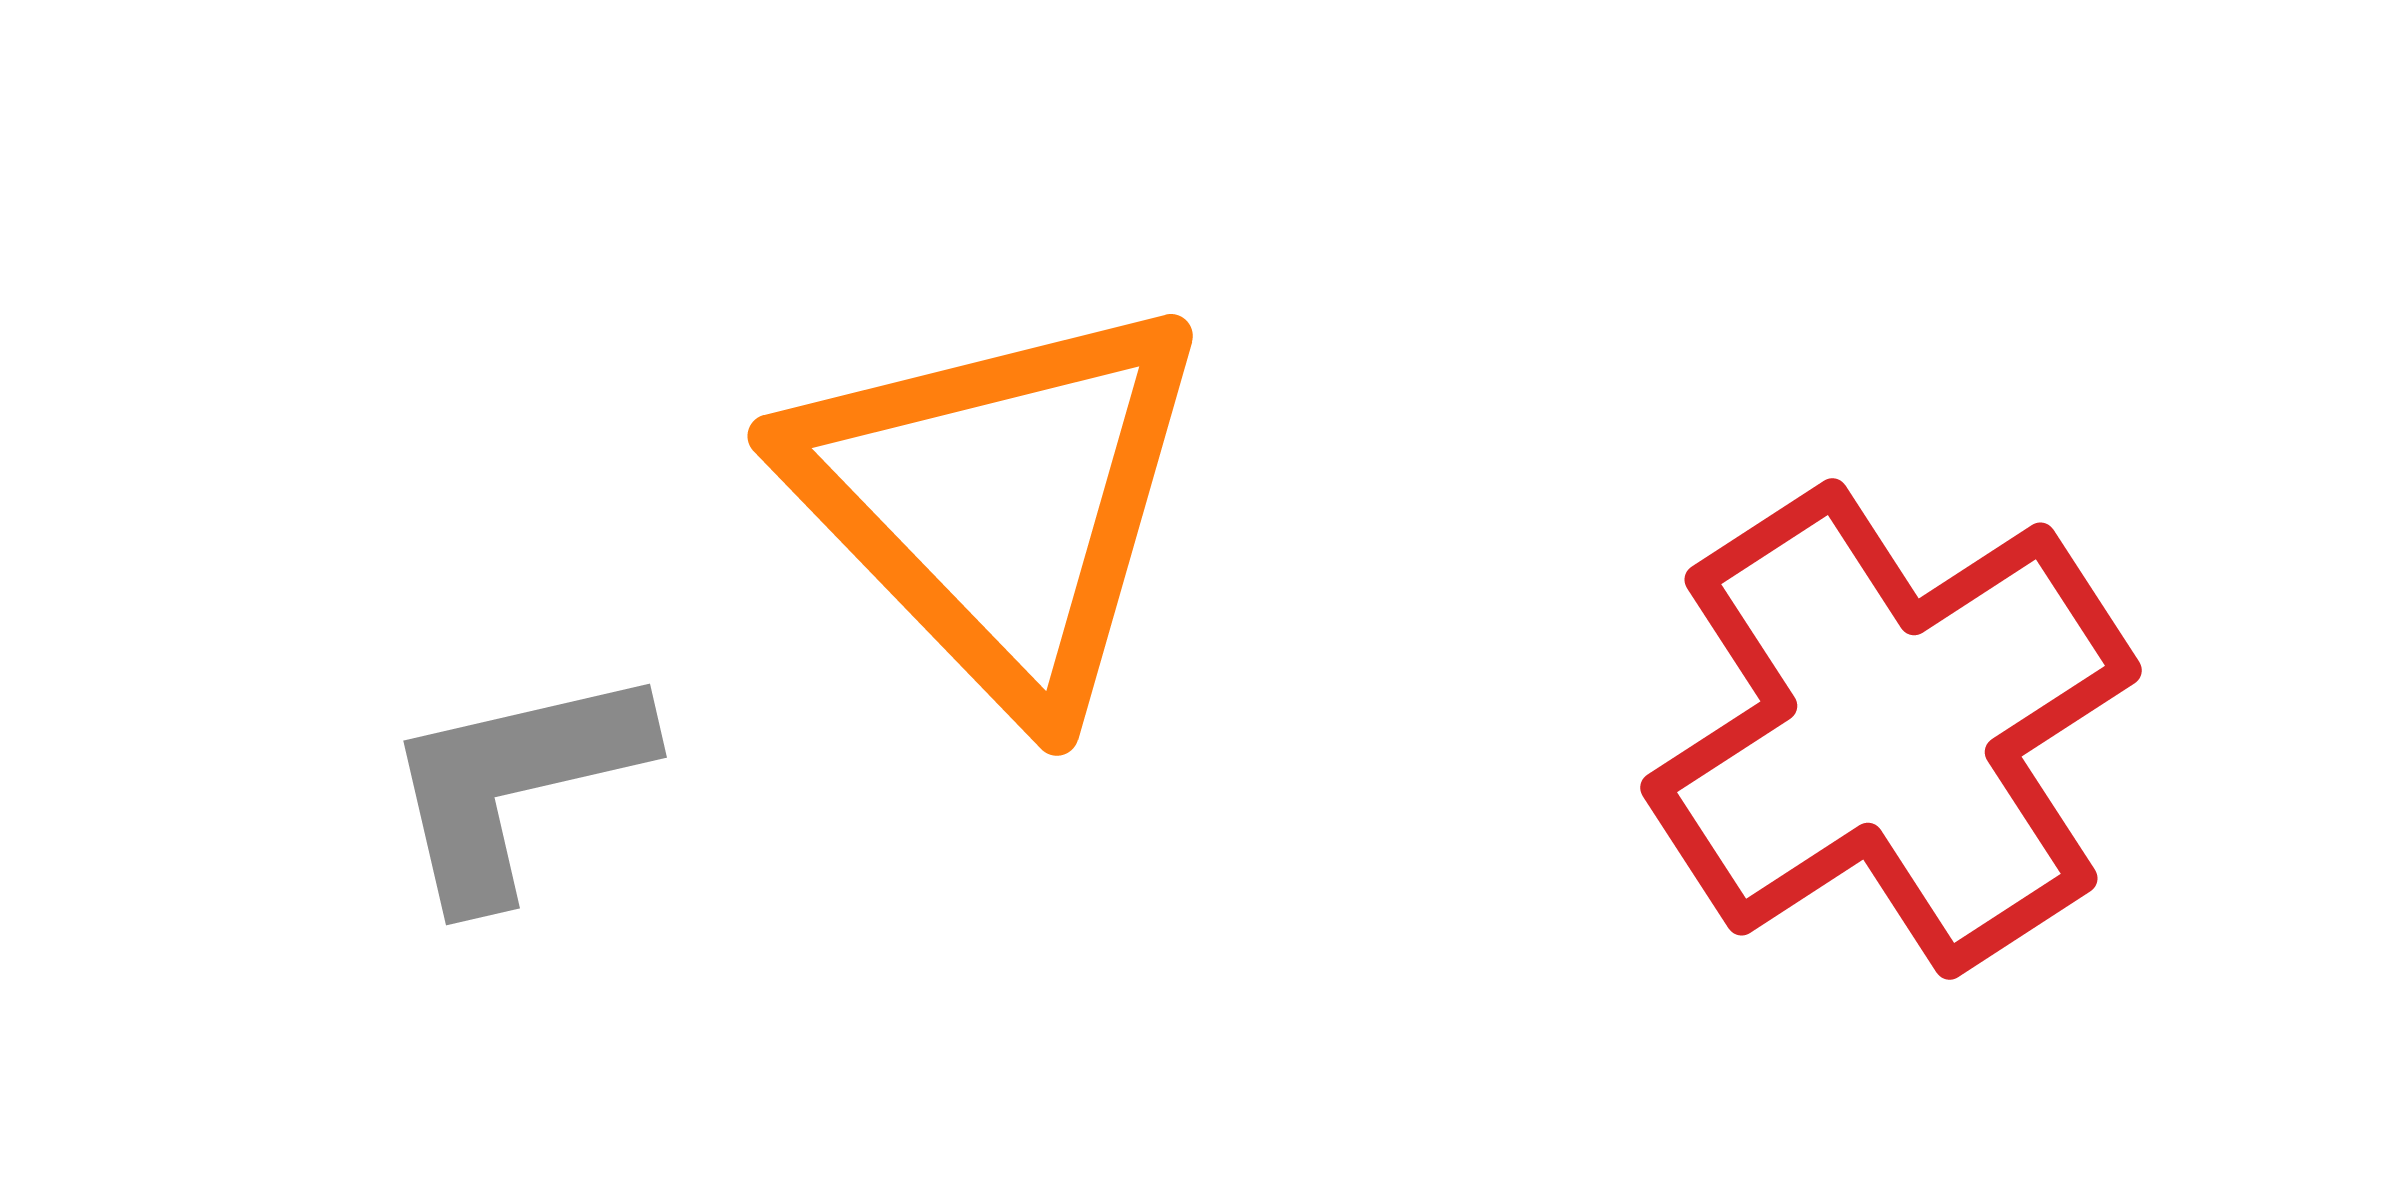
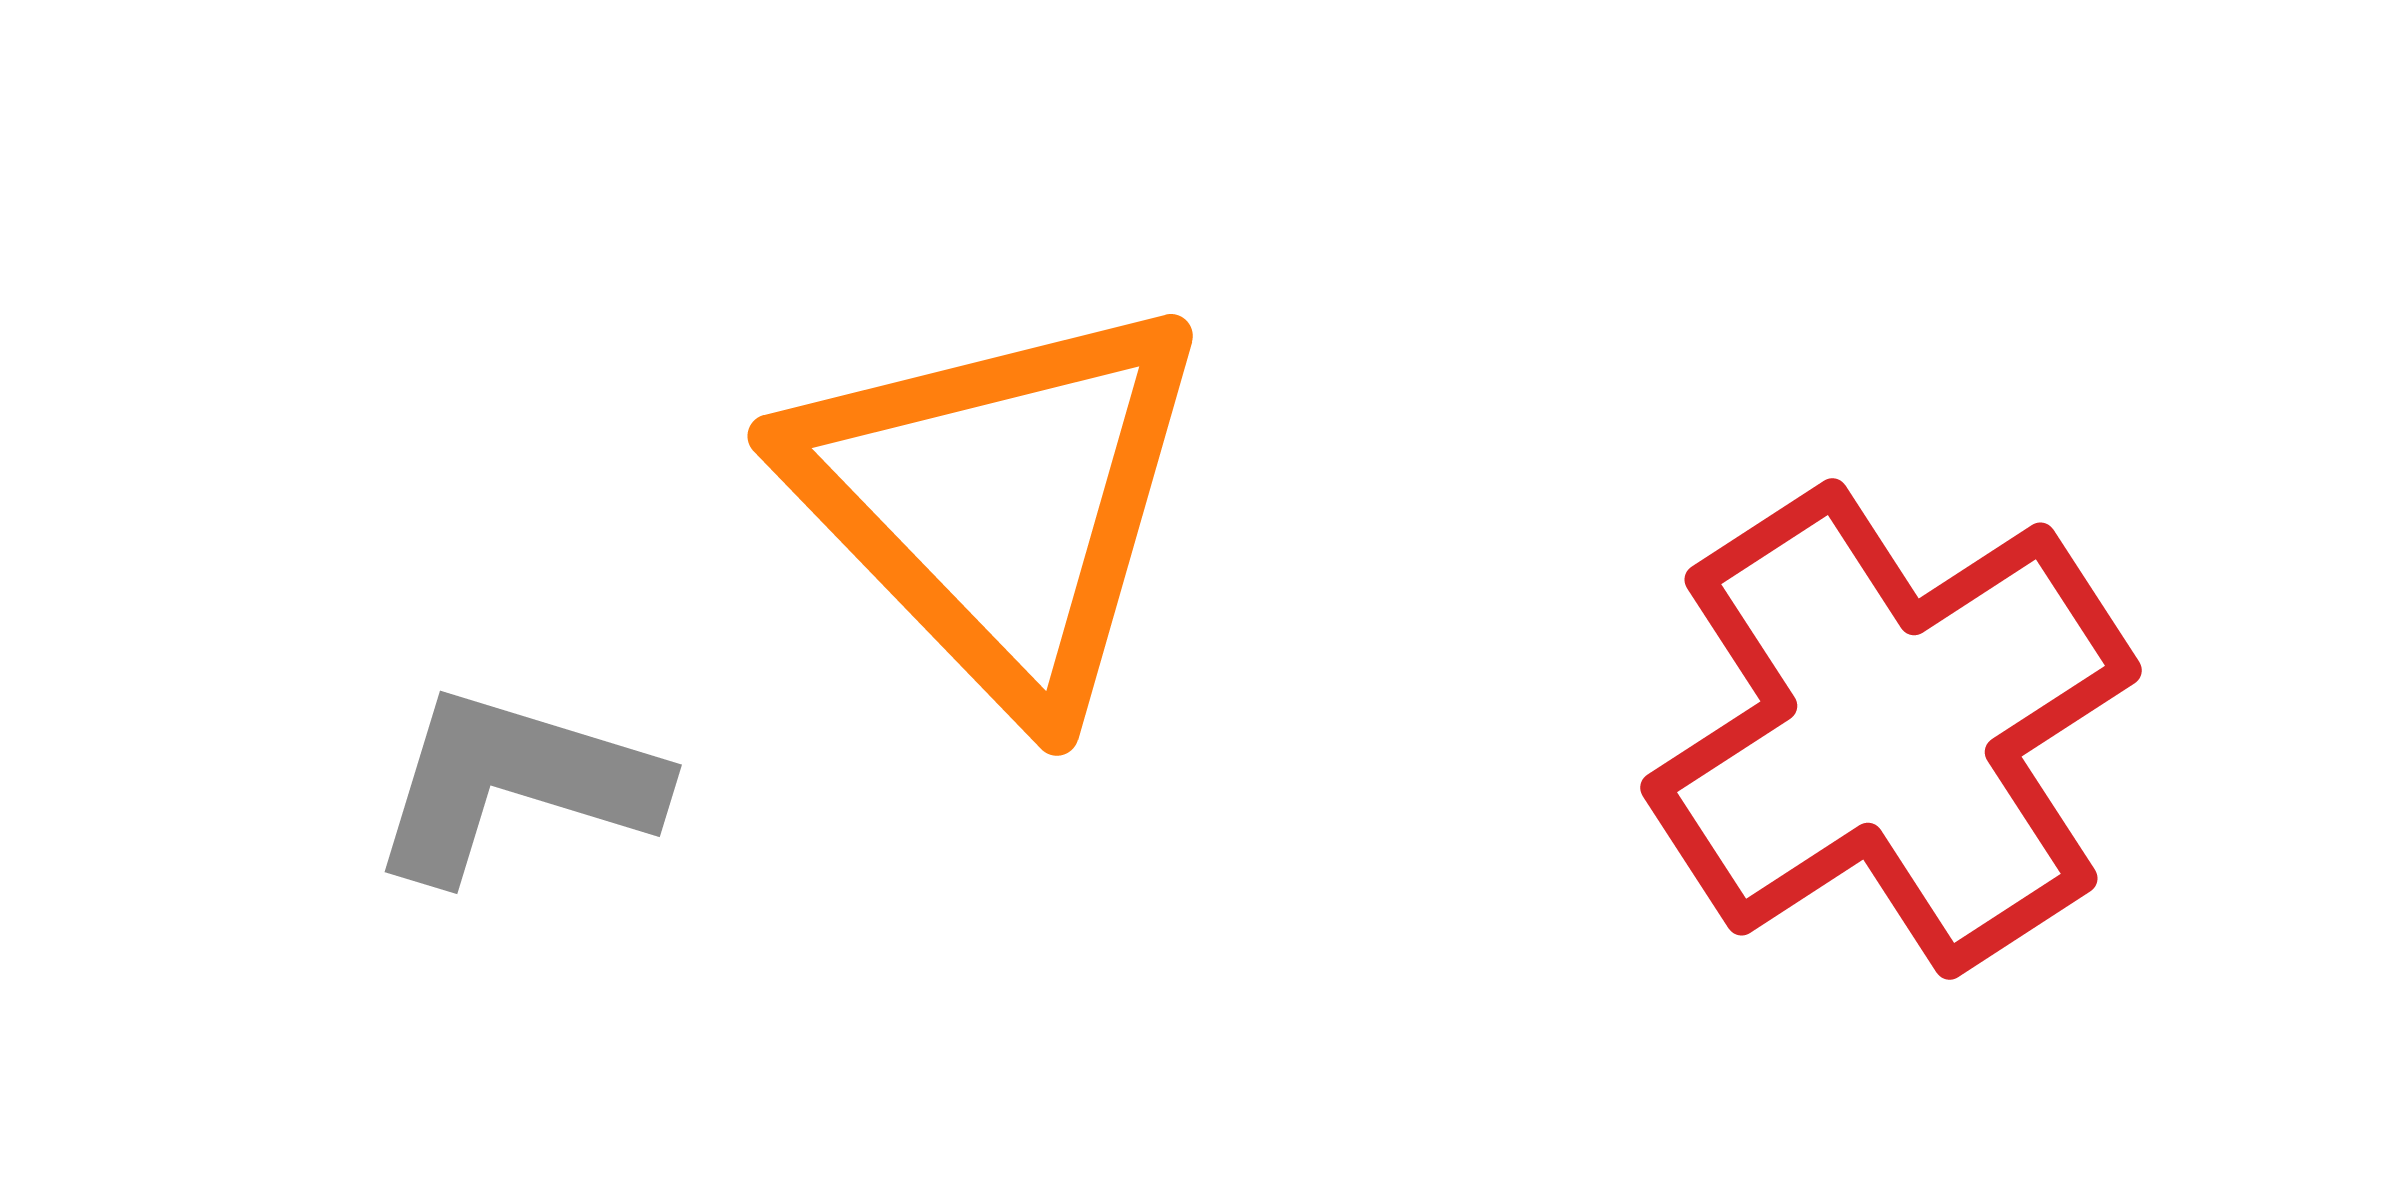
gray L-shape: rotated 30 degrees clockwise
